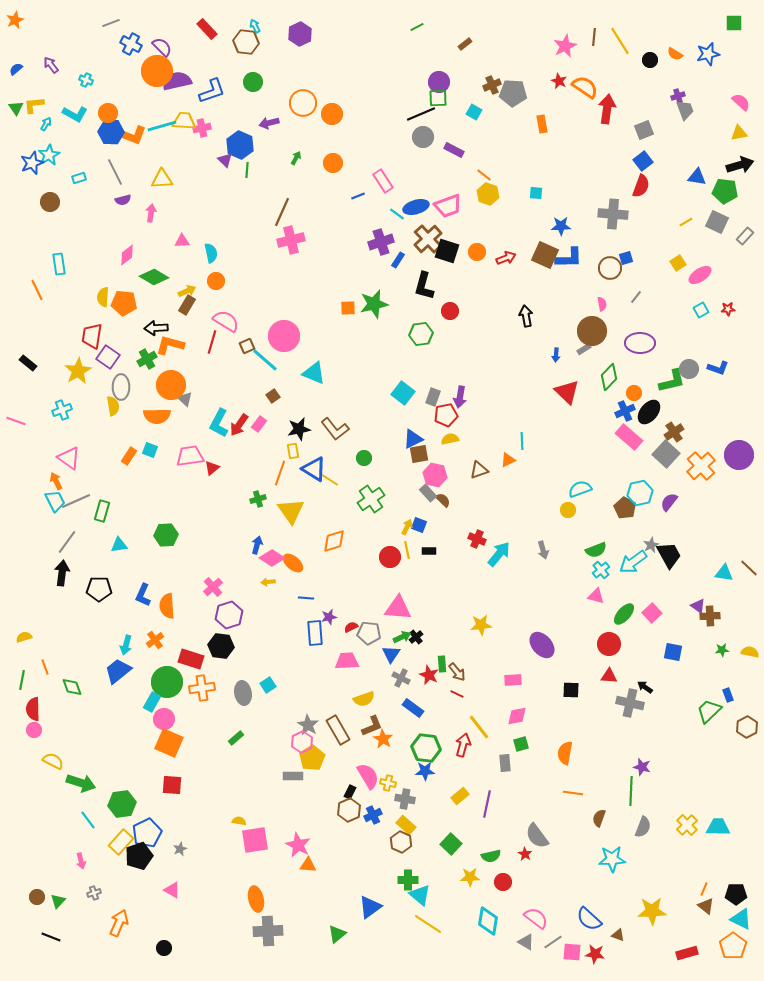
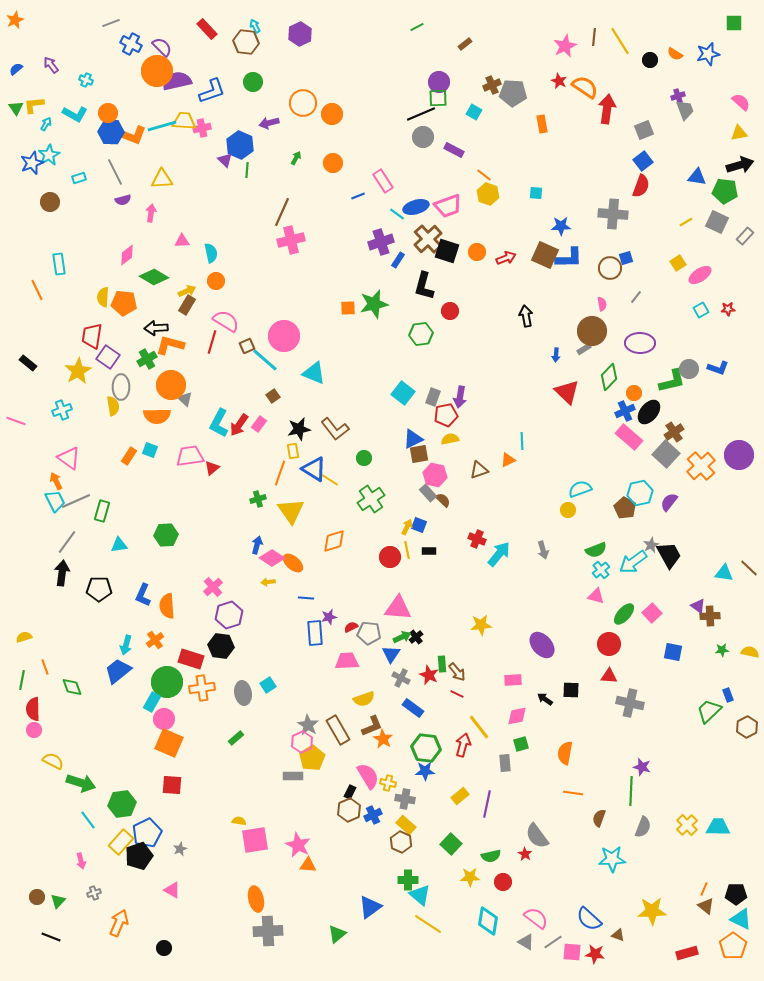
black arrow at (645, 687): moved 100 px left, 12 px down
